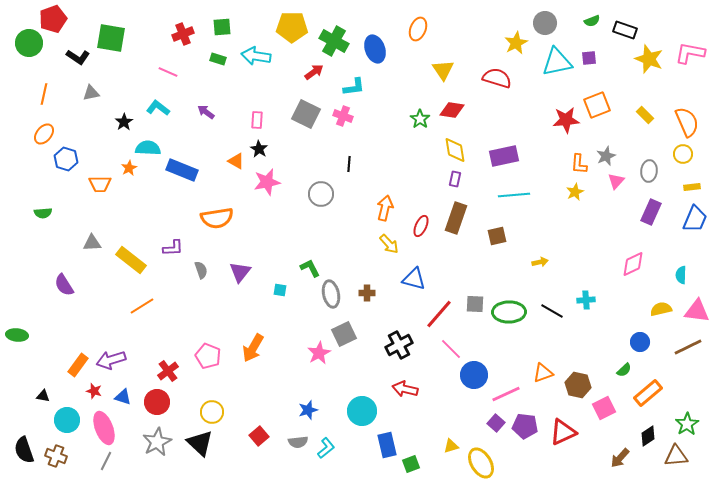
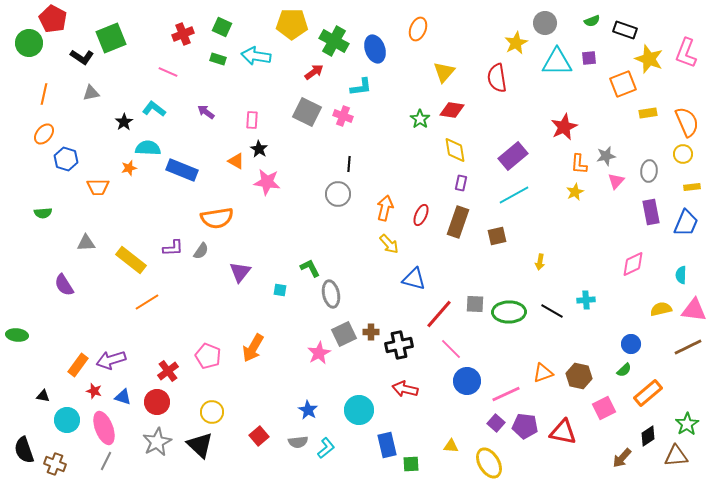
red pentagon at (53, 19): rotated 24 degrees counterclockwise
green square at (222, 27): rotated 30 degrees clockwise
yellow pentagon at (292, 27): moved 3 px up
green square at (111, 38): rotated 32 degrees counterclockwise
pink L-shape at (690, 53): moved 4 px left; rotated 80 degrees counterclockwise
black L-shape at (78, 57): moved 4 px right
cyan triangle at (557, 62): rotated 12 degrees clockwise
yellow triangle at (443, 70): moved 1 px right, 2 px down; rotated 15 degrees clockwise
red semicircle at (497, 78): rotated 116 degrees counterclockwise
cyan L-shape at (354, 87): moved 7 px right
orange square at (597, 105): moved 26 px right, 21 px up
cyan L-shape at (158, 108): moved 4 px left, 1 px down
gray square at (306, 114): moved 1 px right, 2 px up
yellow rectangle at (645, 115): moved 3 px right, 2 px up; rotated 54 degrees counterclockwise
pink rectangle at (257, 120): moved 5 px left
red star at (566, 120): moved 2 px left, 7 px down; rotated 20 degrees counterclockwise
purple rectangle at (504, 156): moved 9 px right; rotated 28 degrees counterclockwise
gray star at (606, 156): rotated 12 degrees clockwise
orange star at (129, 168): rotated 14 degrees clockwise
purple rectangle at (455, 179): moved 6 px right, 4 px down
pink star at (267, 182): rotated 20 degrees clockwise
orange trapezoid at (100, 184): moved 2 px left, 3 px down
gray circle at (321, 194): moved 17 px right
cyan line at (514, 195): rotated 24 degrees counterclockwise
purple rectangle at (651, 212): rotated 35 degrees counterclockwise
brown rectangle at (456, 218): moved 2 px right, 4 px down
blue trapezoid at (695, 219): moved 9 px left, 4 px down
red ellipse at (421, 226): moved 11 px up
gray triangle at (92, 243): moved 6 px left
yellow arrow at (540, 262): rotated 112 degrees clockwise
gray semicircle at (201, 270): moved 19 px up; rotated 54 degrees clockwise
brown cross at (367, 293): moved 4 px right, 39 px down
orange line at (142, 306): moved 5 px right, 4 px up
pink triangle at (697, 311): moved 3 px left, 1 px up
blue circle at (640, 342): moved 9 px left, 2 px down
black cross at (399, 345): rotated 16 degrees clockwise
blue circle at (474, 375): moved 7 px left, 6 px down
brown hexagon at (578, 385): moved 1 px right, 9 px up
blue star at (308, 410): rotated 24 degrees counterclockwise
cyan circle at (362, 411): moved 3 px left, 1 px up
red triangle at (563, 432): rotated 36 degrees clockwise
black triangle at (200, 443): moved 2 px down
yellow triangle at (451, 446): rotated 21 degrees clockwise
brown cross at (56, 456): moved 1 px left, 8 px down
brown arrow at (620, 458): moved 2 px right
yellow ellipse at (481, 463): moved 8 px right
green square at (411, 464): rotated 18 degrees clockwise
